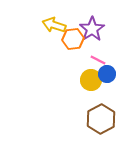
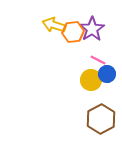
orange hexagon: moved 7 px up
